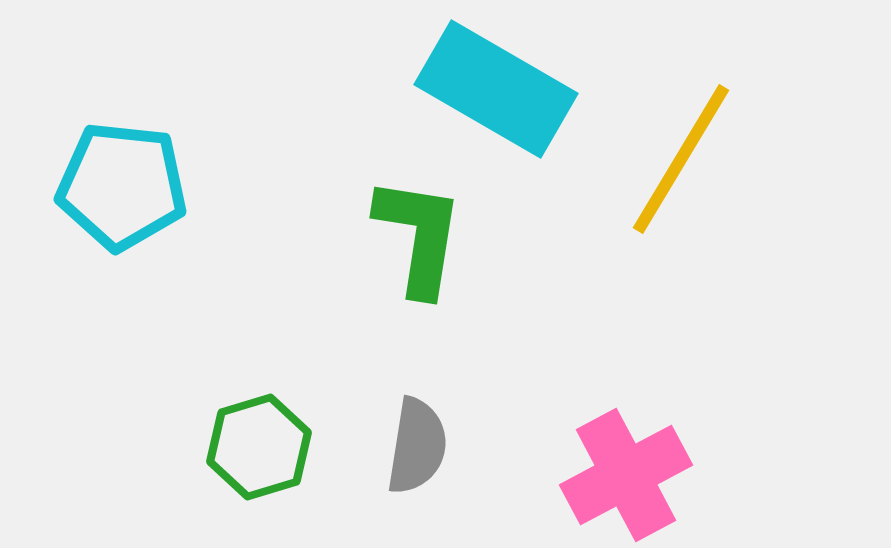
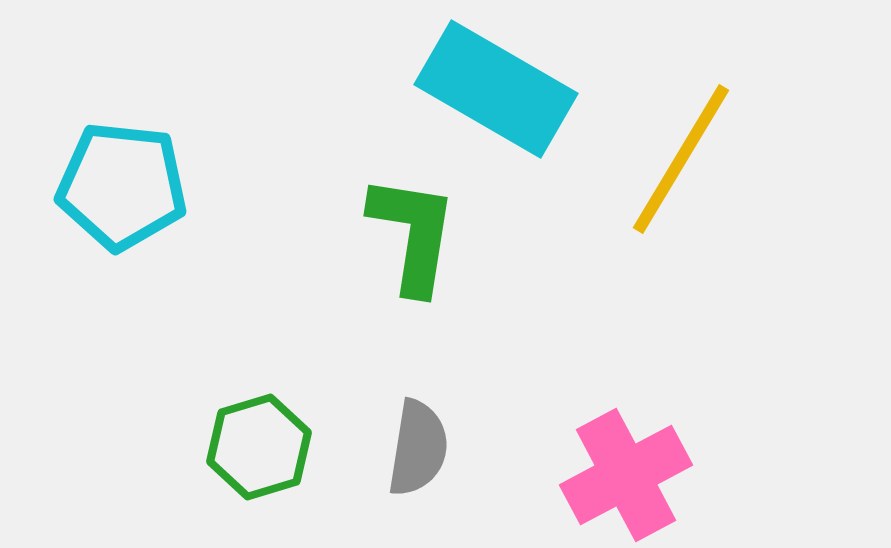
green L-shape: moved 6 px left, 2 px up
gray semicircle: moved 1 px right, 2 px down
